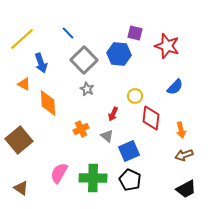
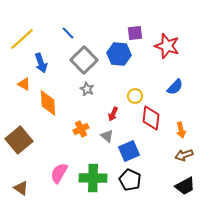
purple square: rotated 21 degrees counterclockwise
black trapezoid: moved 1 px left, 3 px up
